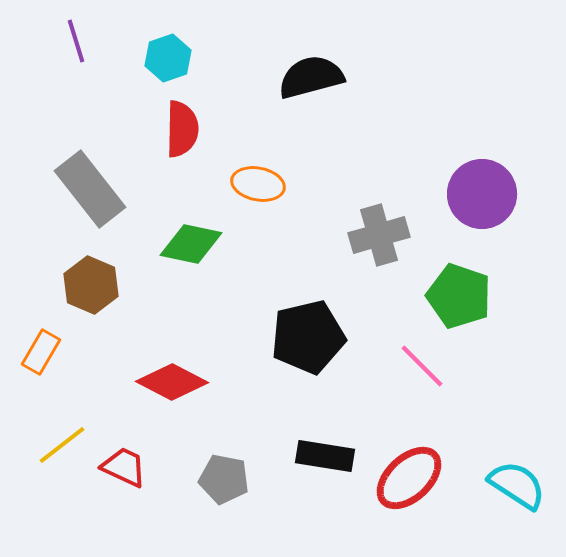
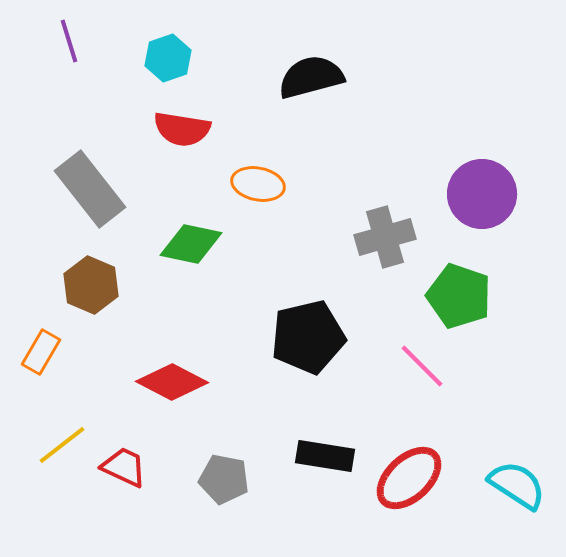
purple line: moved 7 px left
red semicircle: rotated 98 degrees clockwise
gray cross: moved 6 px right, 2 px down
